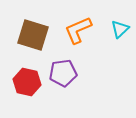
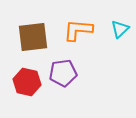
orange L-shape: rotated 28 degrees clockwise
brown square: moved 2 px down; rotated 24 degrees counterclockwise
